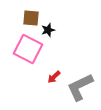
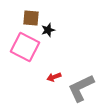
pink square: moved 3 px left, 2 px up
red arrow: rotated 24 degrees clockwise
gray L-shape: moved 1 px right, 1 px down
